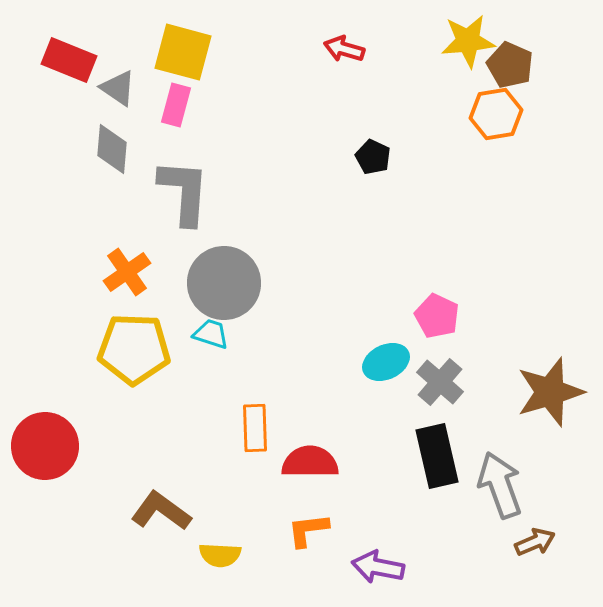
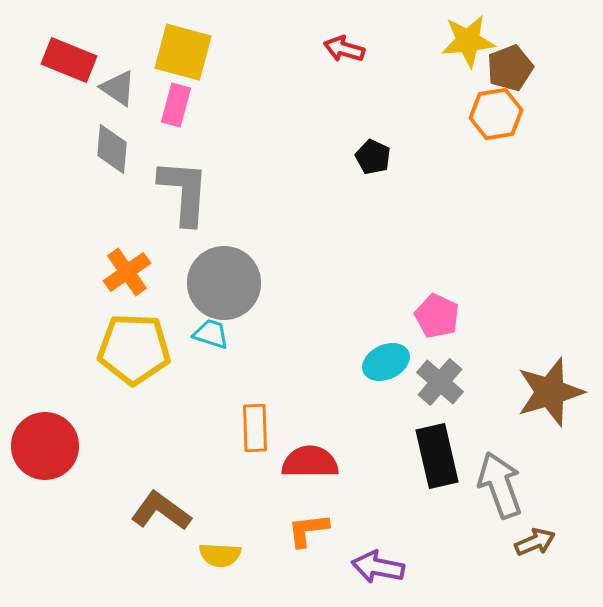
brown pentagon: moved 3 px down; rotated 27 degrees clockwise
